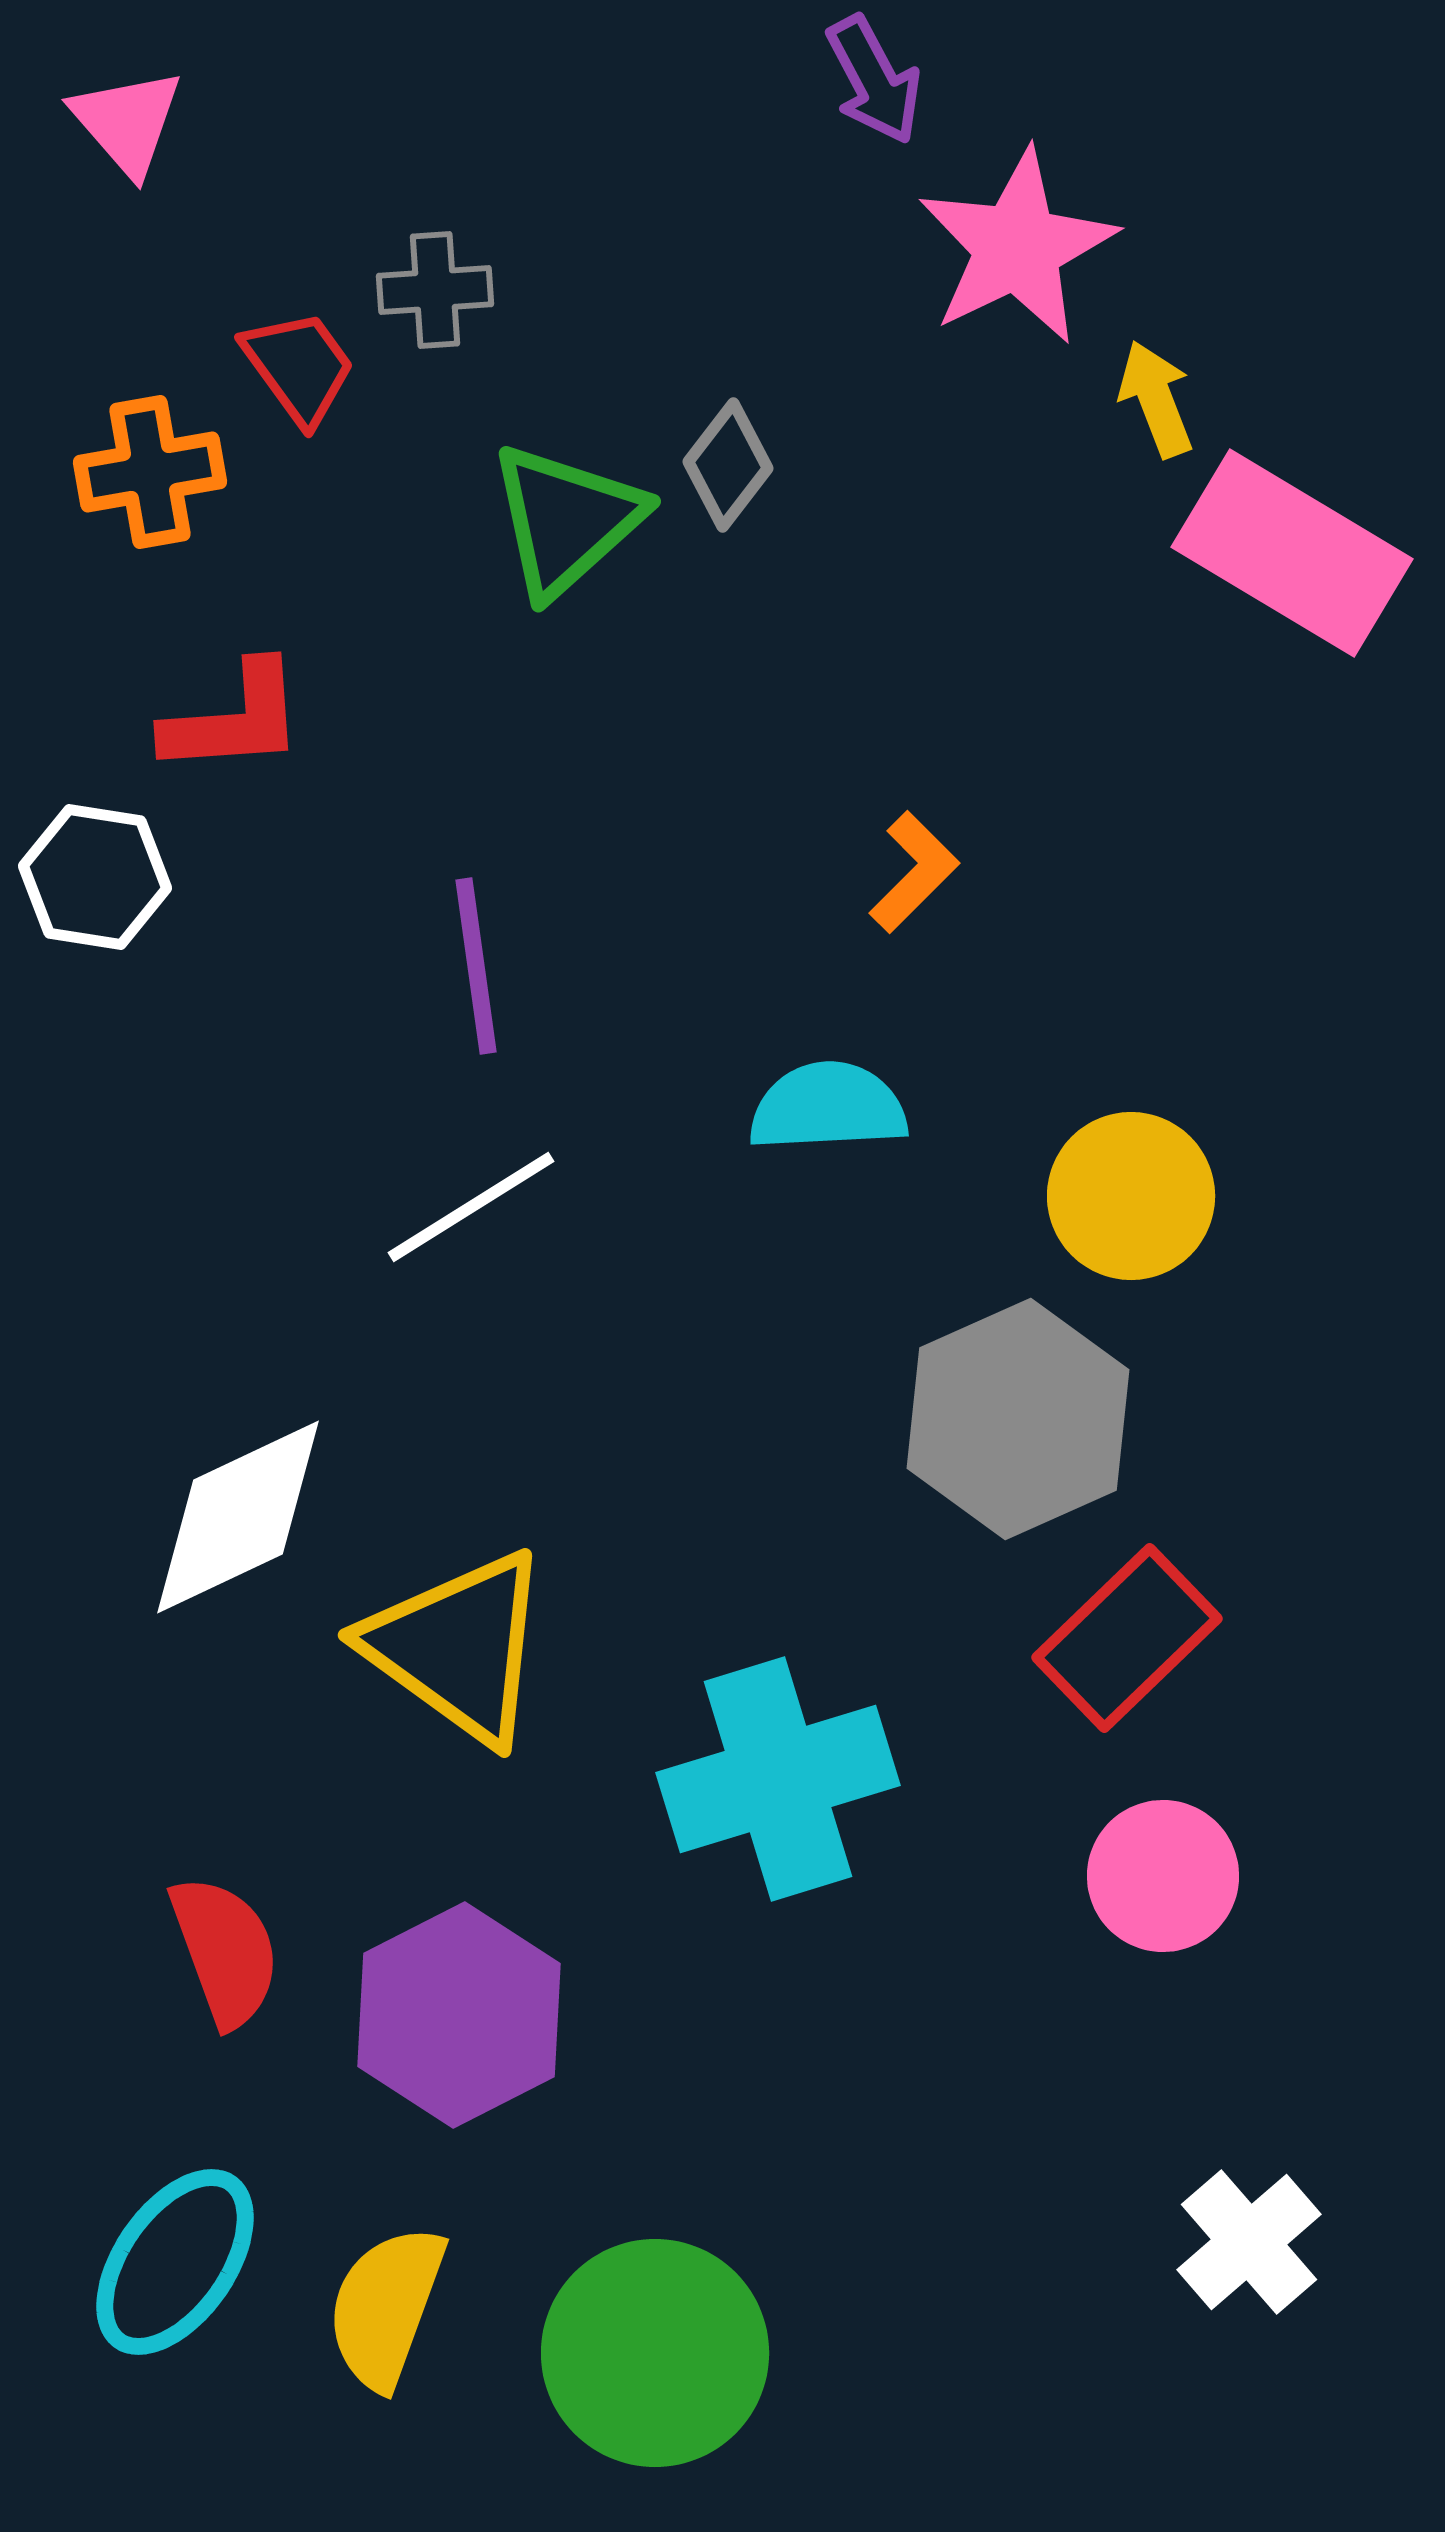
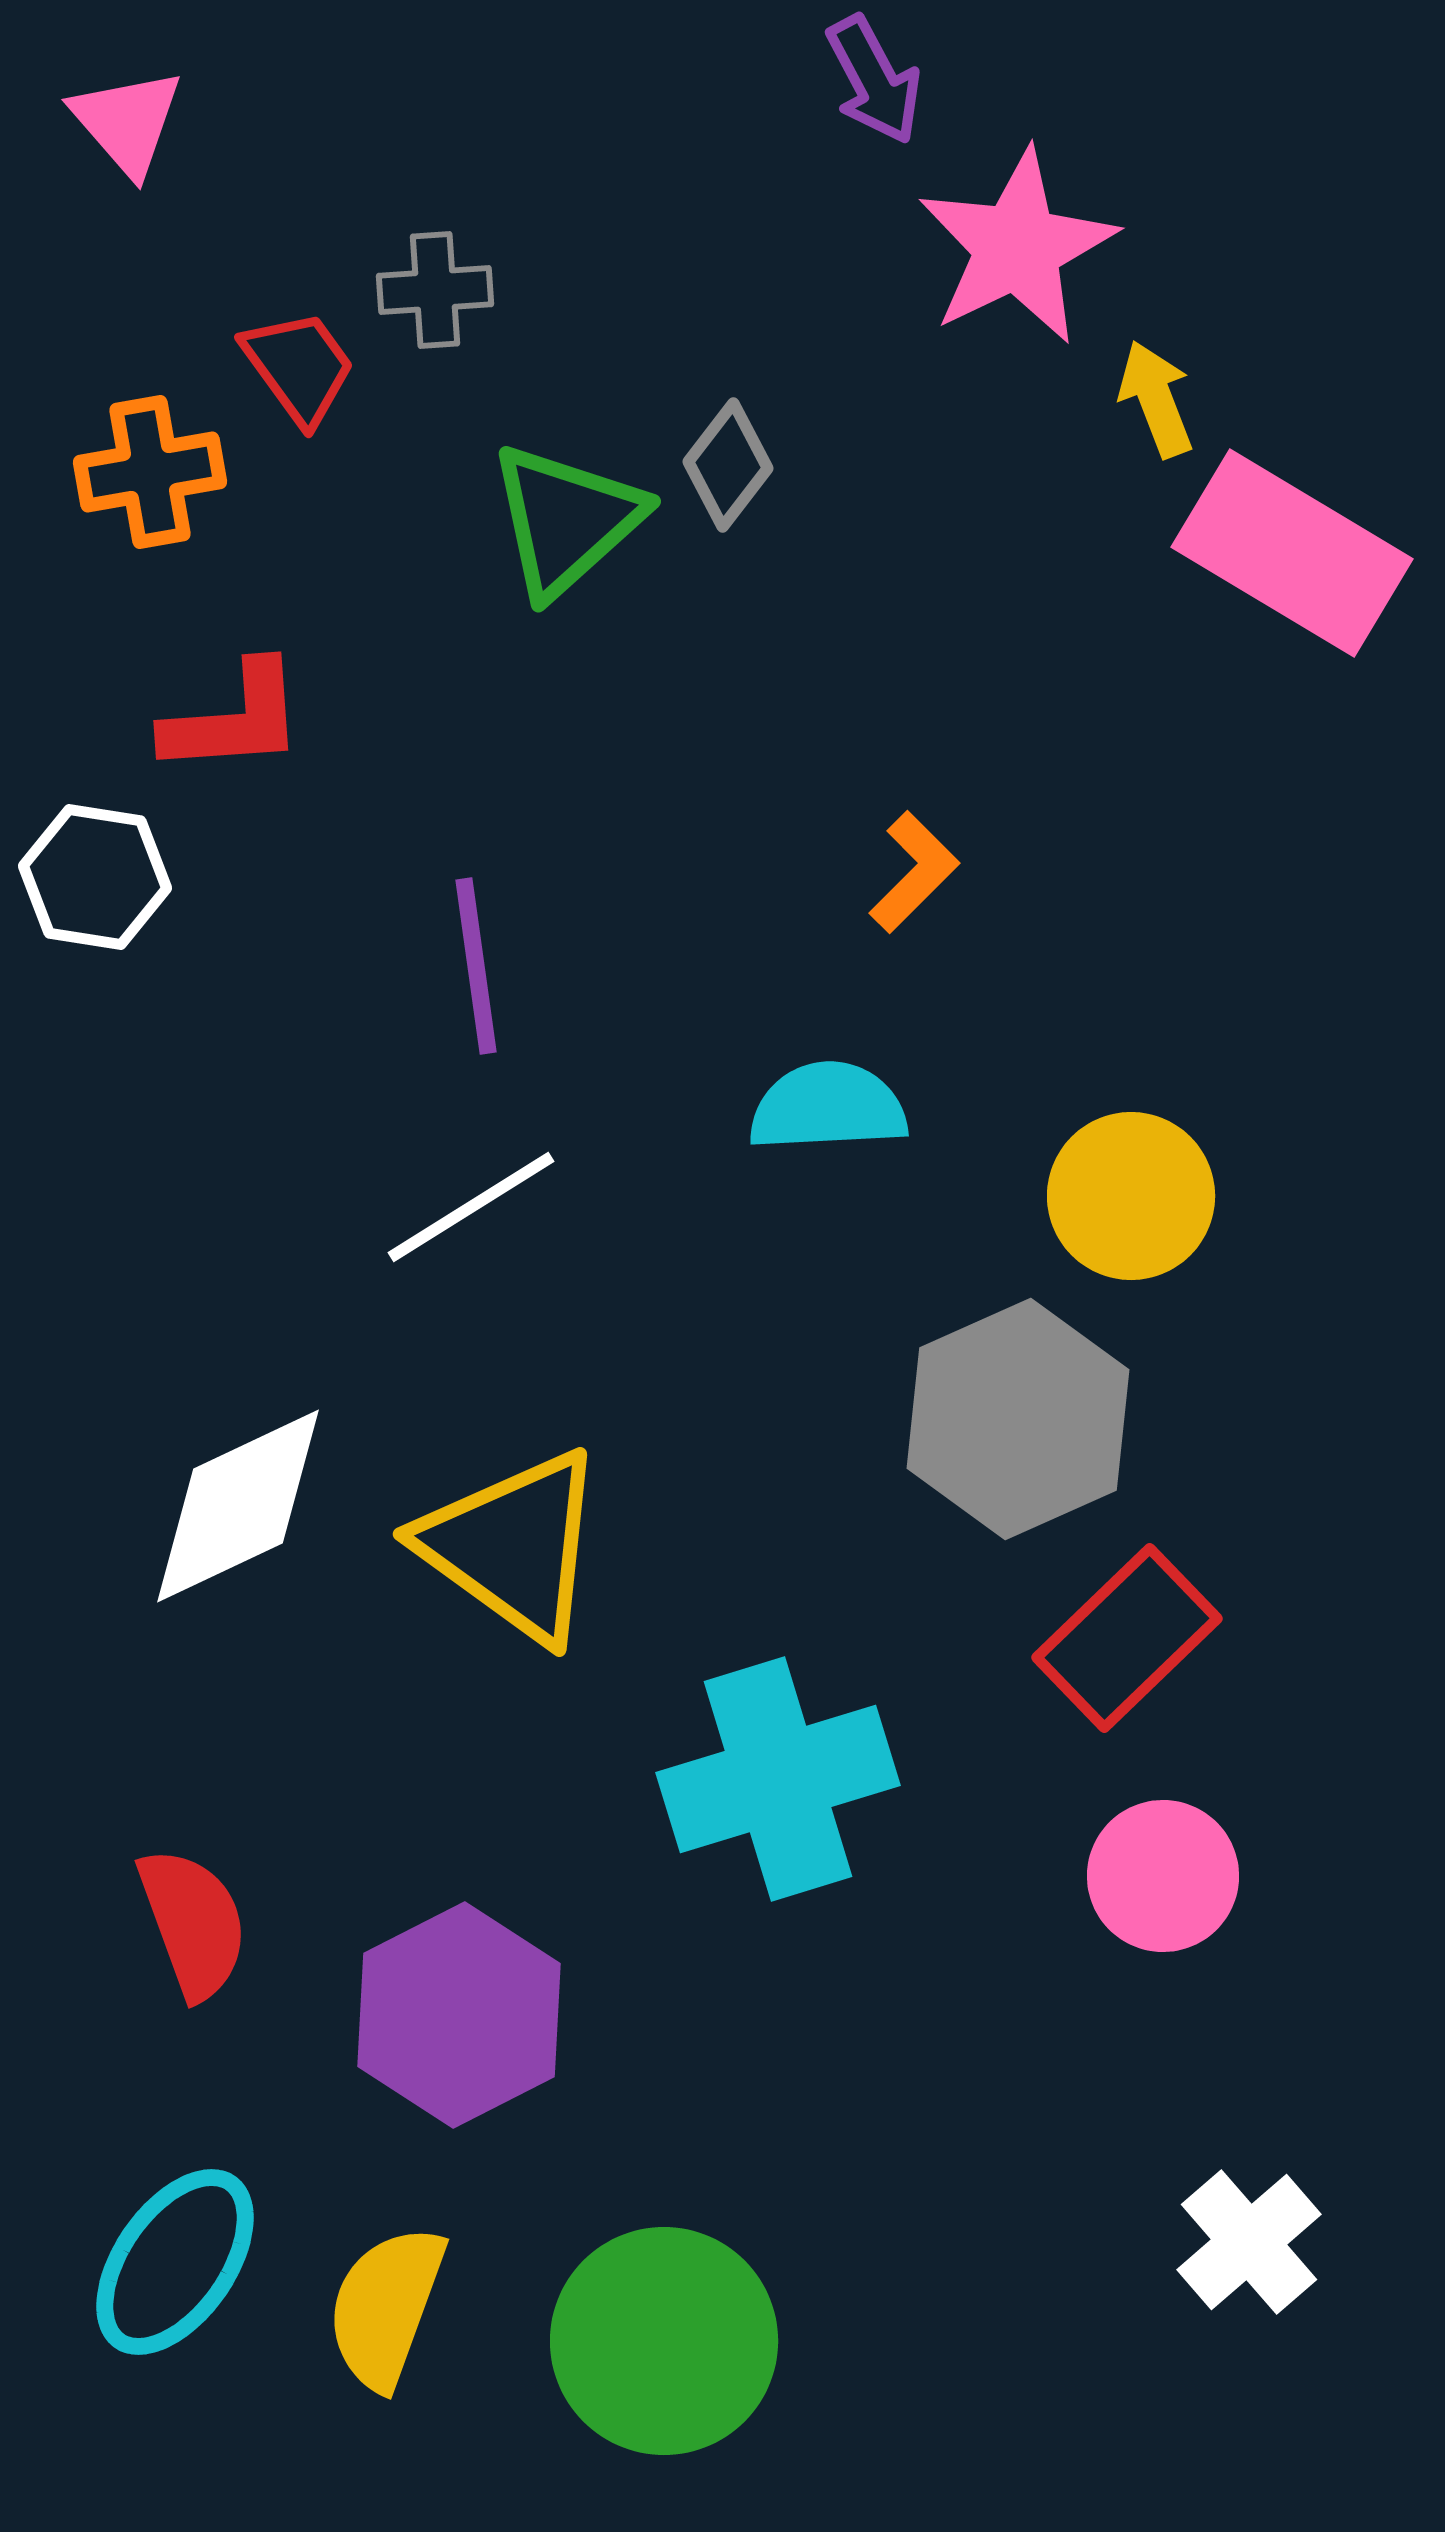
white diamond: moved 11 px up
yellow triangle: moved 55 px right, 101 px up
red semicircle: moved 32 px left, 28 px up
green circle: moved 9 px right, 12 px up
